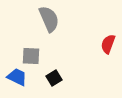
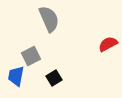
red semicircle: rotated 42 degrees clockwise
gray square: rotated 30 degrees counterclockwise
blue trapezoid: moved 1 px left, 1 px up; rotated 105 degrees counterclockwise
